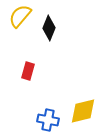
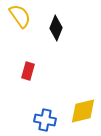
yellow semicircle: rotated 105 degrees clockwise
black diamond: moved 7 px right
blue cross: moved 3 px left
